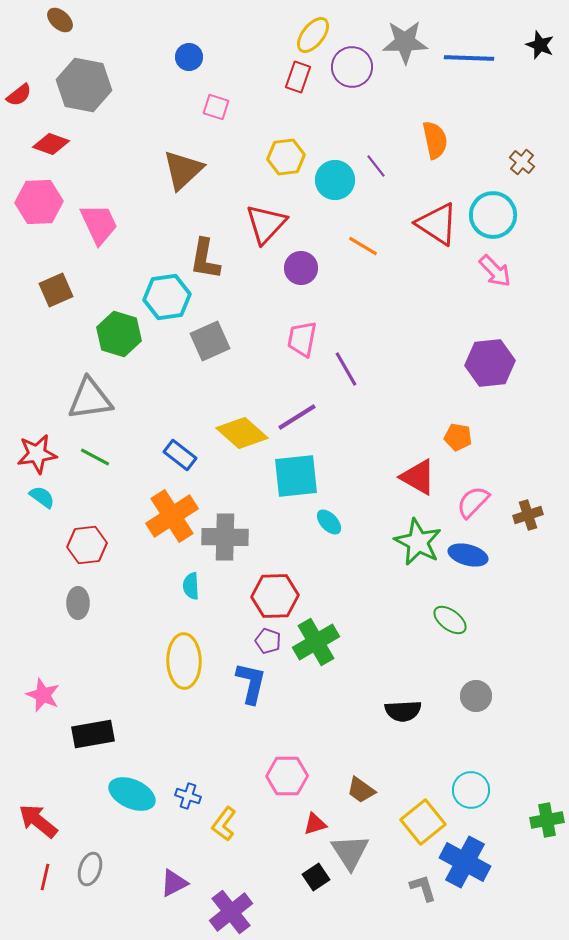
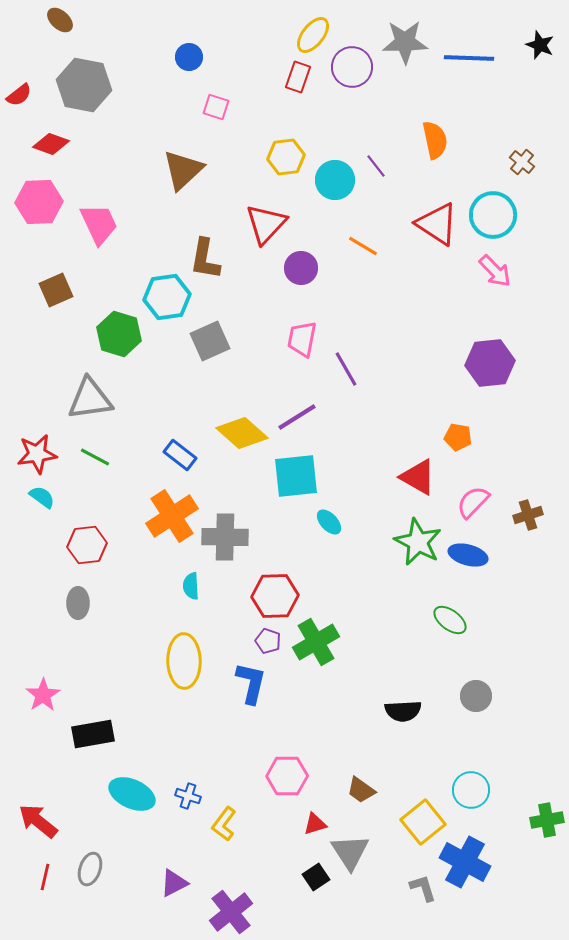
pink star at (43, 695): rotated 16 degrees clockwise
